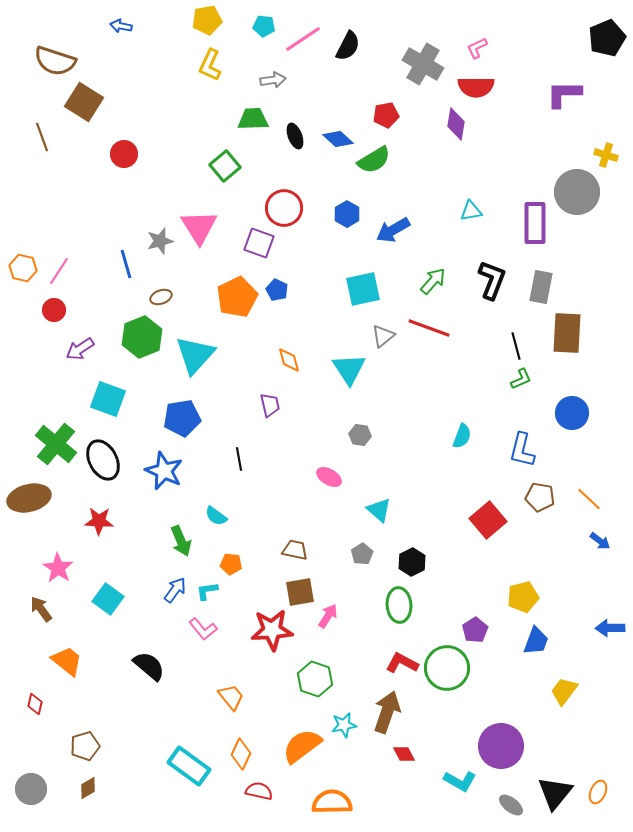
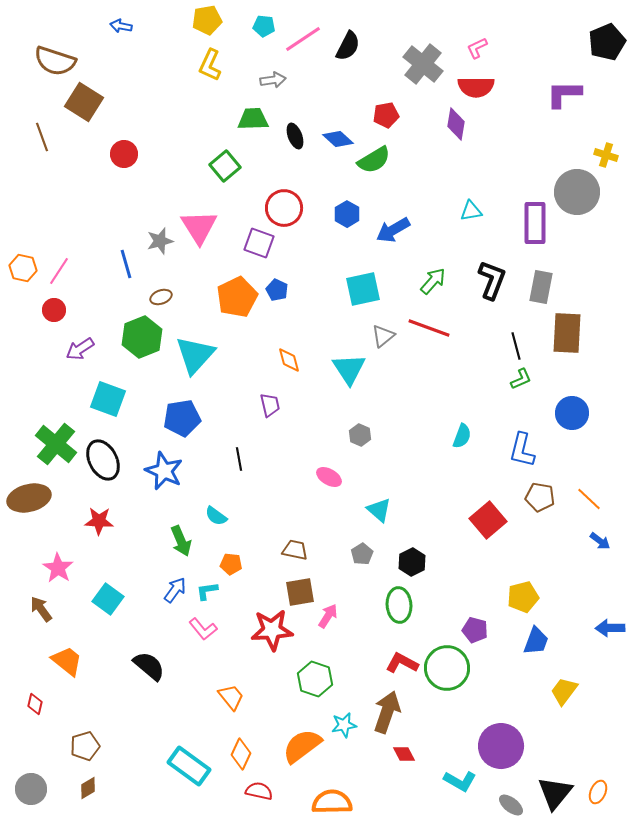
black pentagon at (607, 38): moved 4 px down
gray cross at (423, 64): rotated 9 degrees clockwise
gray hexagon at (360, 435): rotated 15 degrees clockwise
purple pentagon at (475, 630): rotated 25 degrees counterclockwise
